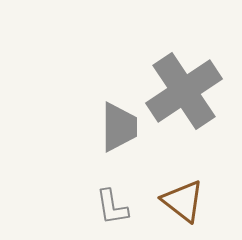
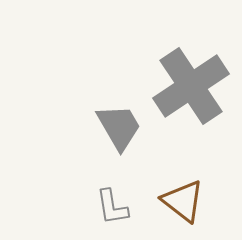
gray cross: moved 7 px right, 5 px up
gray trapezoid: rotated 30 degrees counterclockwise
